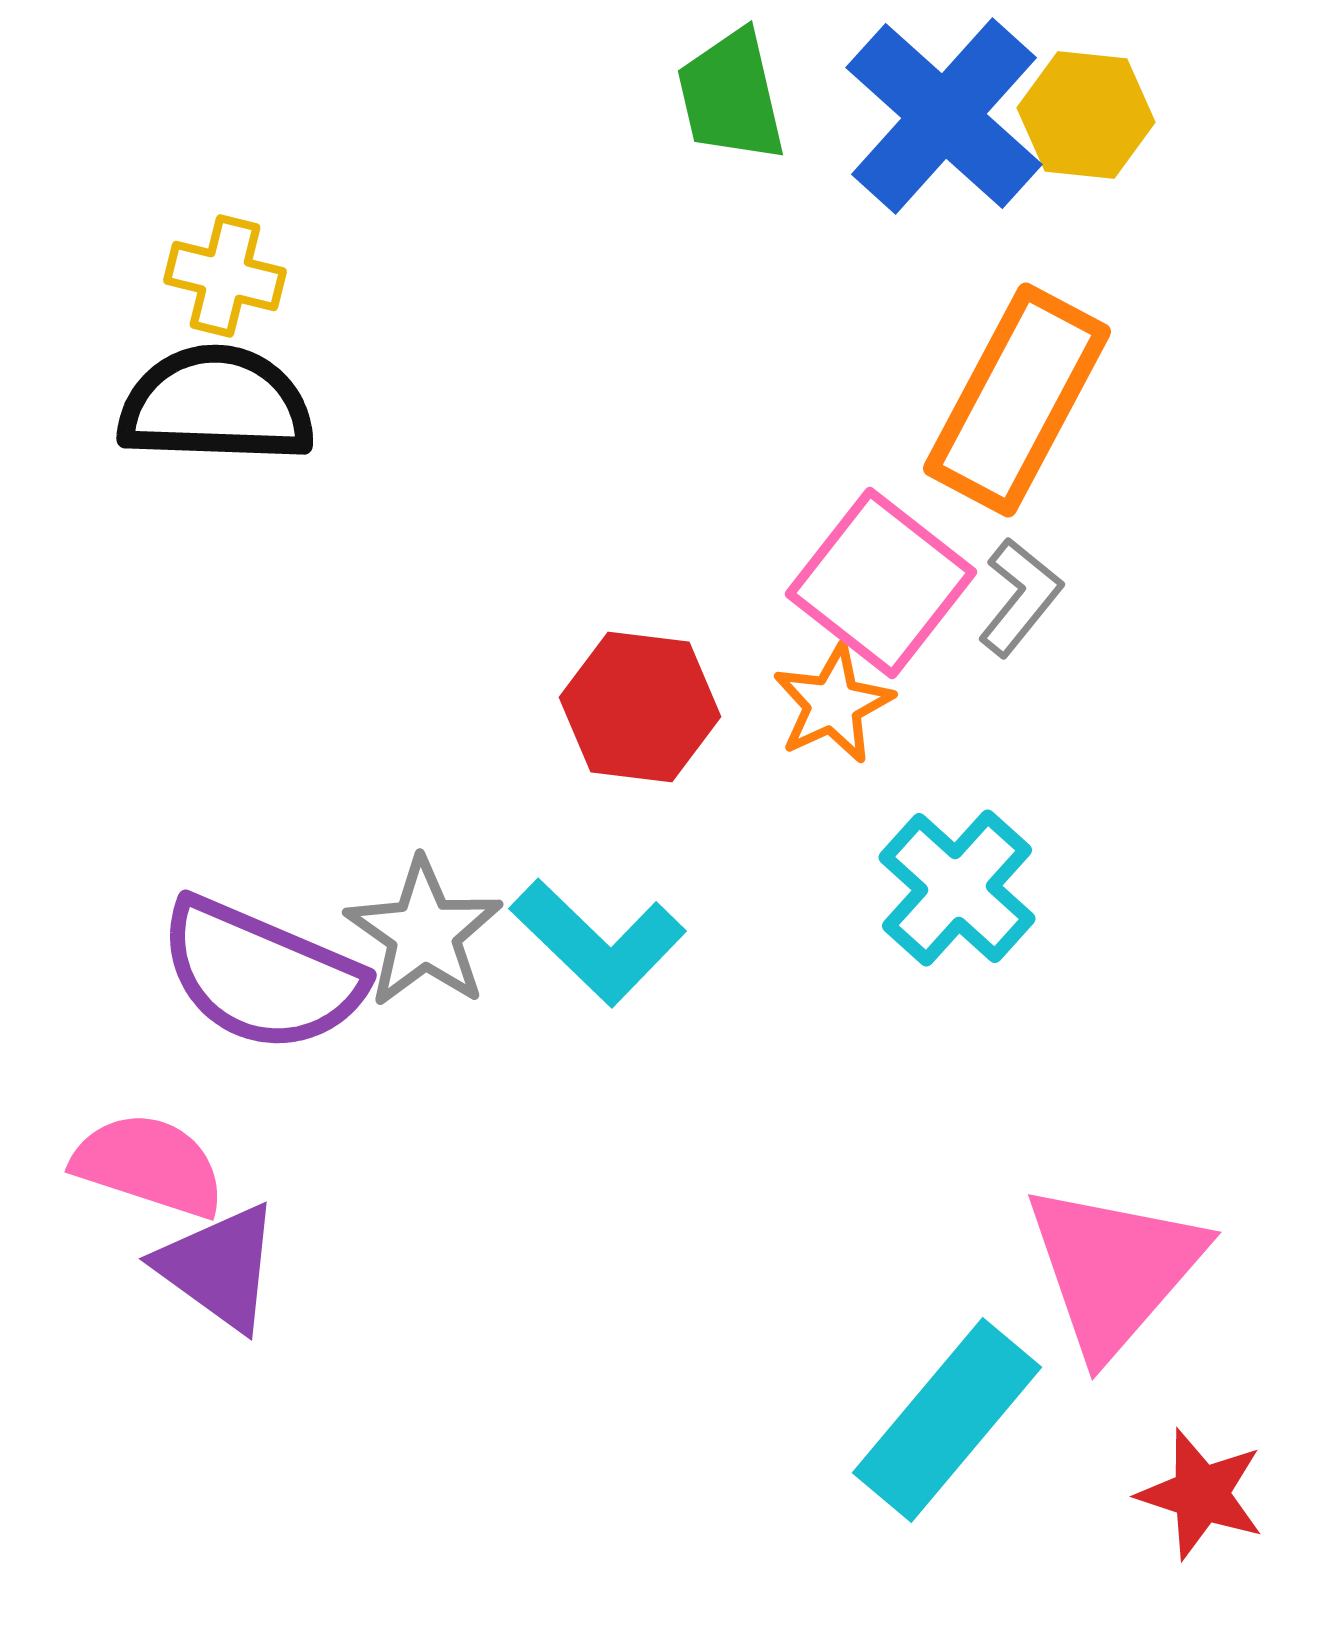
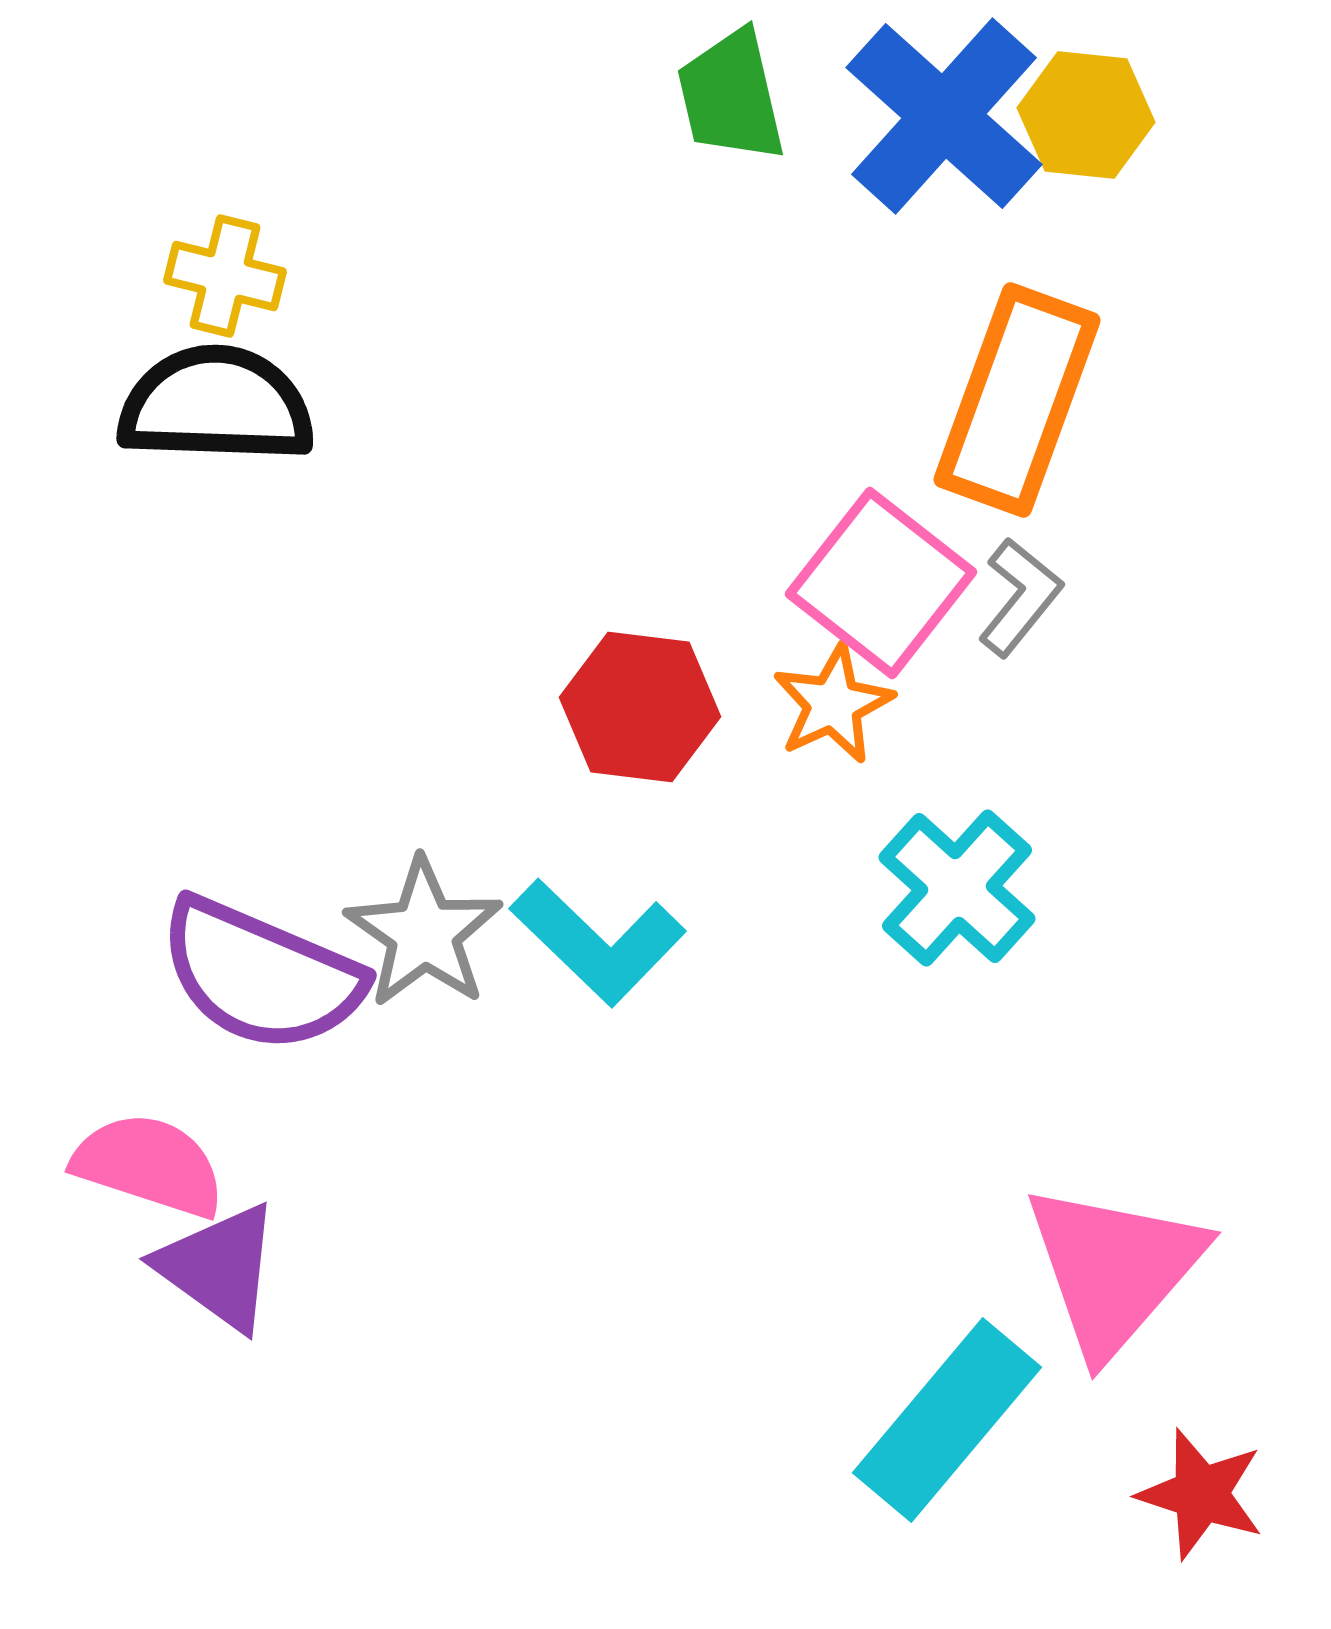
orange rectangle: rotated 8 degrees counterclockwise
